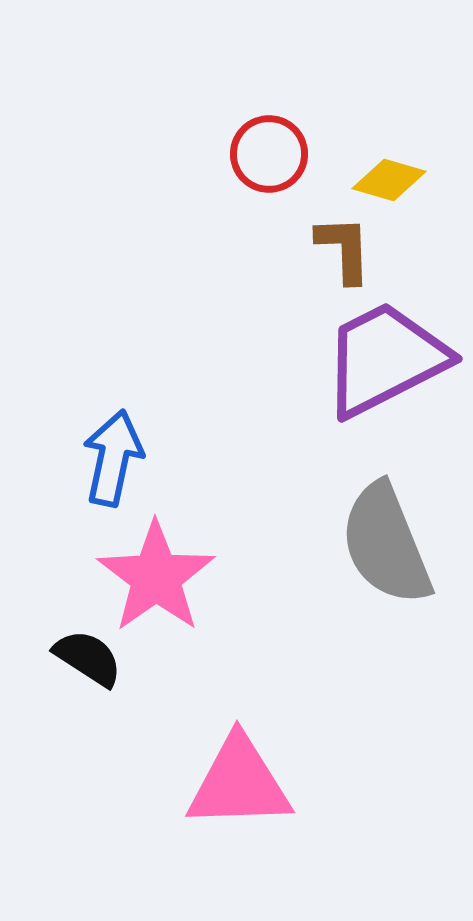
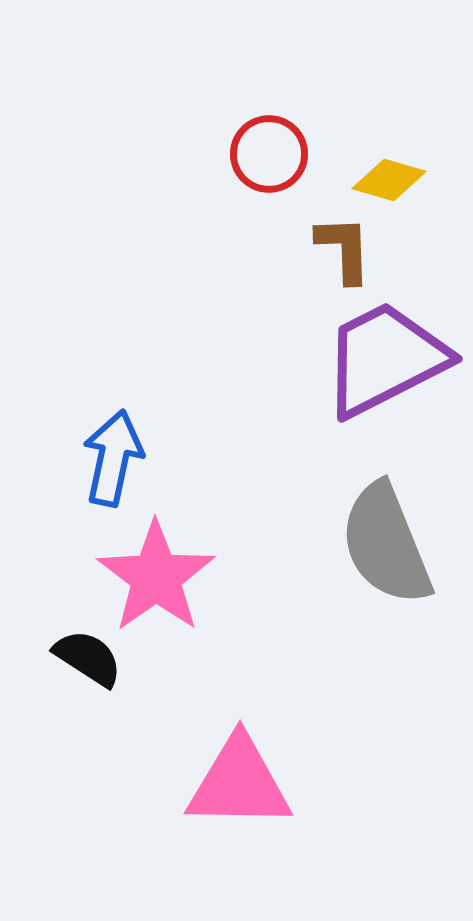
pink triangle: rotated 3 degrees clockwise
